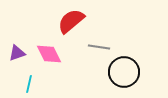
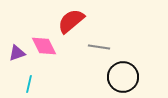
pink diamond: moved 5 px left, 8 px up
black circle: moved 1 px left, 5 px down
